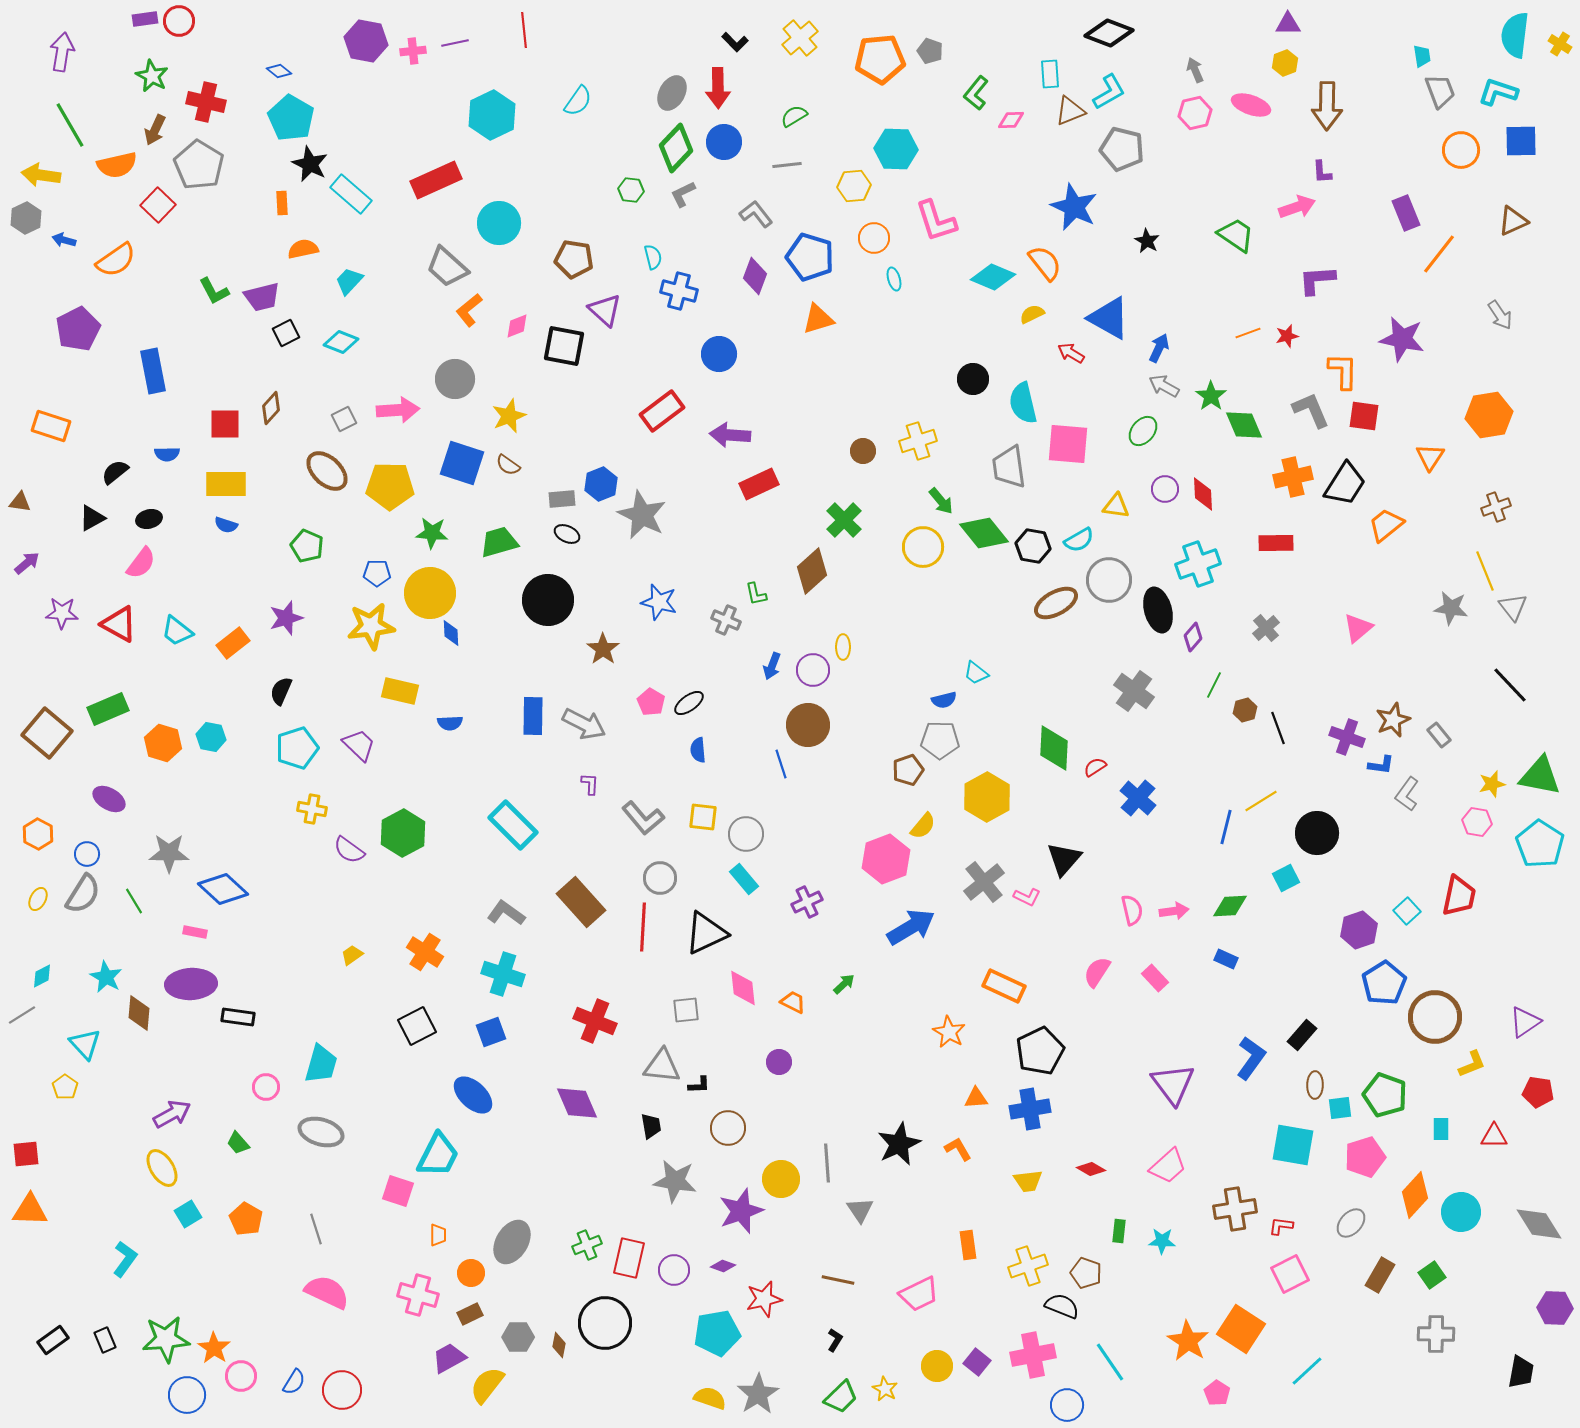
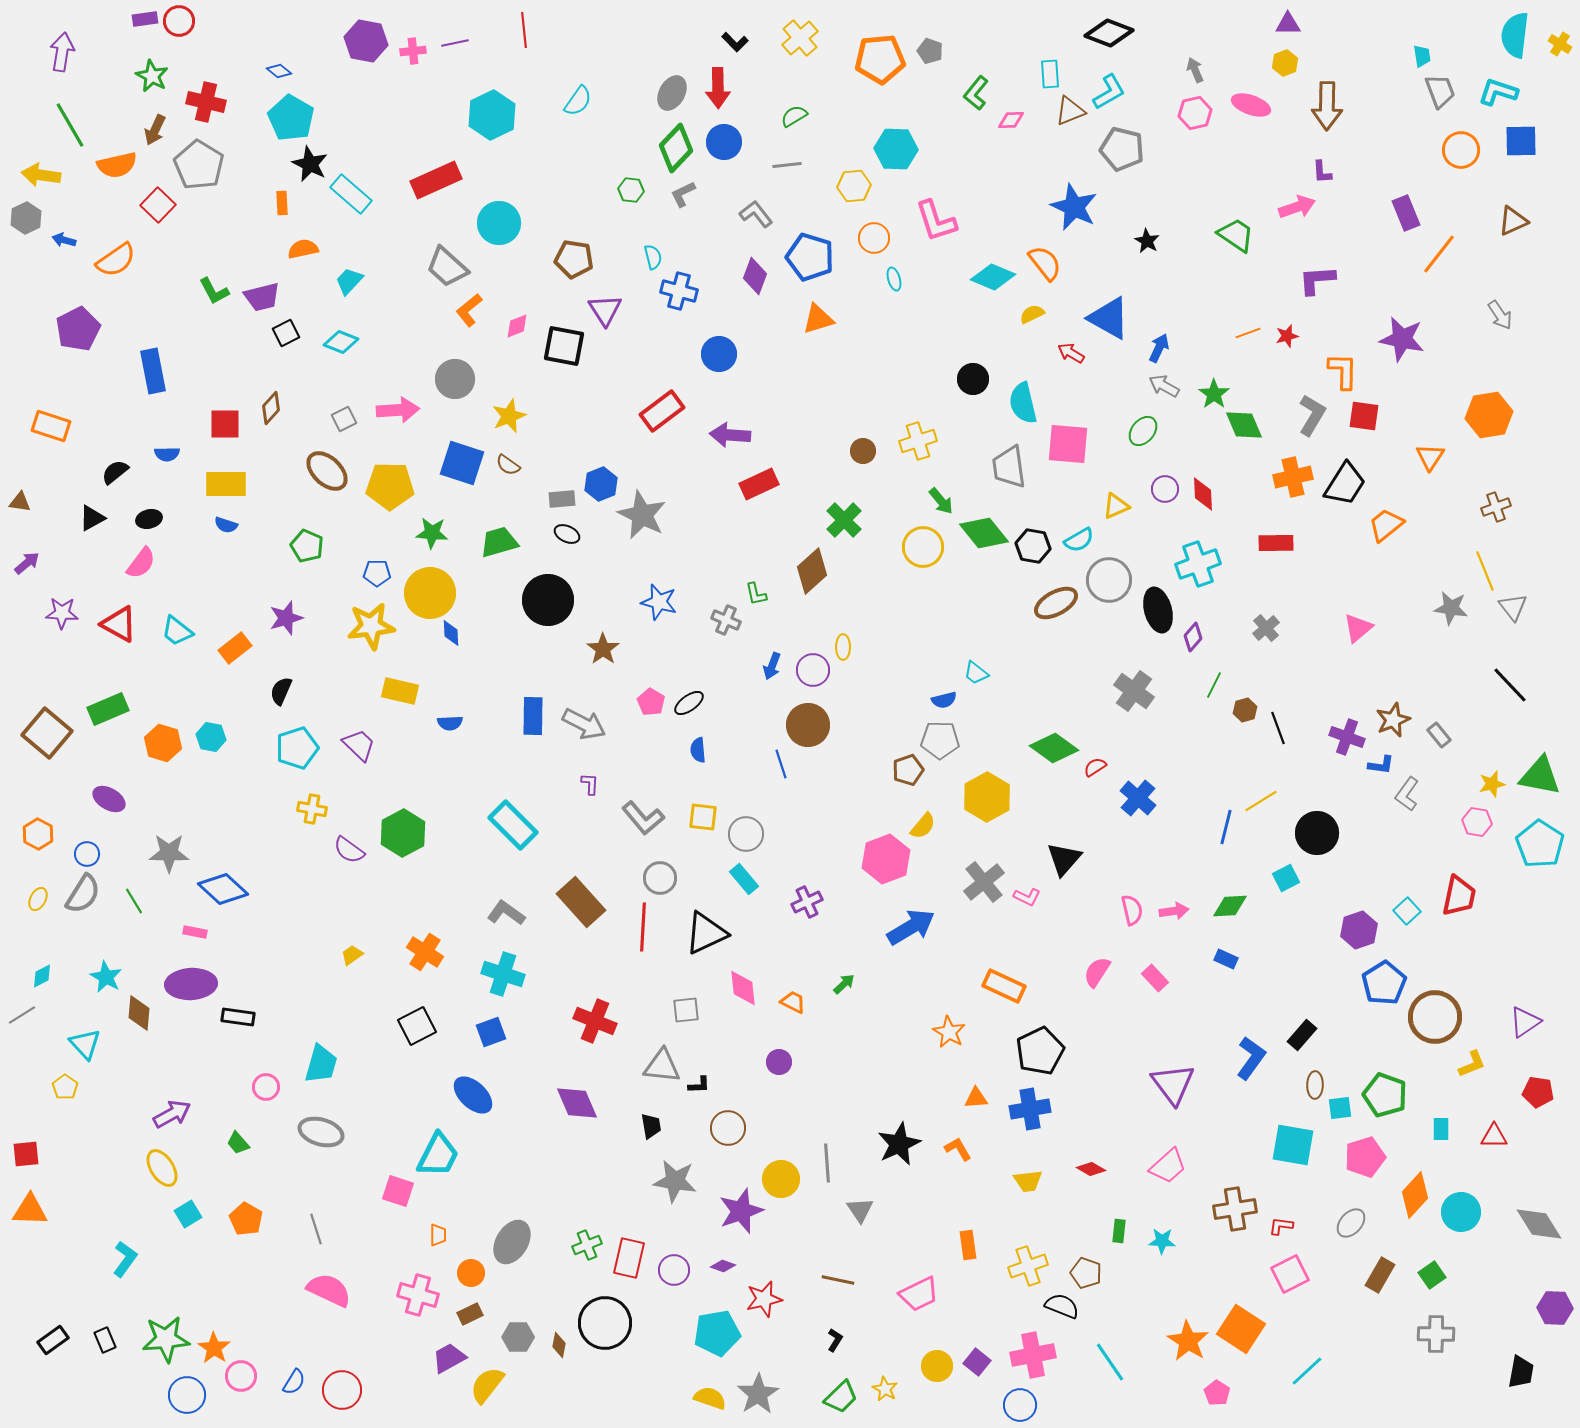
purple triangle at (605, 310): rotated 15 degrees clockwise
green star at (1211, 396): moved 3 px right, 2 px up
gray L-shape at (1311, 410): moved 1 px right, 5 px down; rotated 54 degrees clockwise
yellow triangle at (1116, 506): rotated 32 degrees counterclockwise
orange rectangle at (233, 643): moved 2 px right, 5 px down
green diamond at (1054, 748): rotated 57 degrees counterclockwise
pink semicircle at (327, 1292): moved 2 px right, 2 px up
blue circle at (1067, 1405): moved 47 px left
